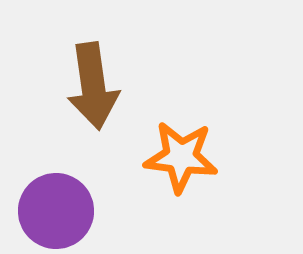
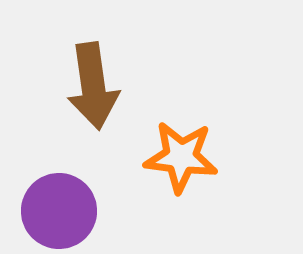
purple circle: moved 3 px right
